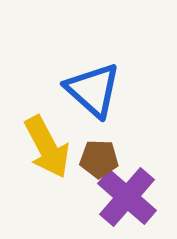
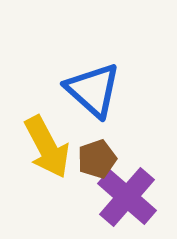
brown pentagon: moved 2 px left; rotated 21 degrees counterclockwise
